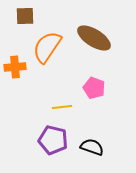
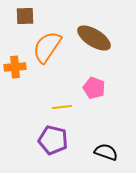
black semicircle: moved 14 px right, 5 px down
